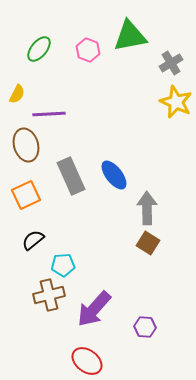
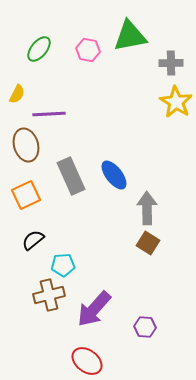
pink hexagon: rotated 10 degrees counterclockwise
gray cross: rotated 30 degrees clockwise
yellow star: rotated 8 degrees clockwise
